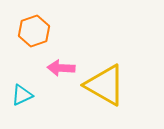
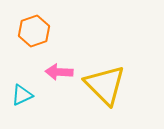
pink arrow: moved 2 px left, 4 px down
yellow triangle: rotated 15 degrees clockwise
